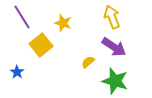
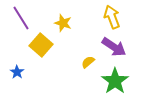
purple line: moved 1 px left, 1 px down
yellow square: rotated 10 degrees counterclockwise
green star: rotated 20 degrees clockwise
